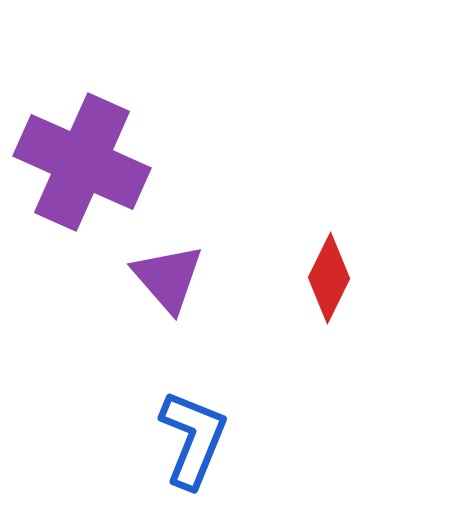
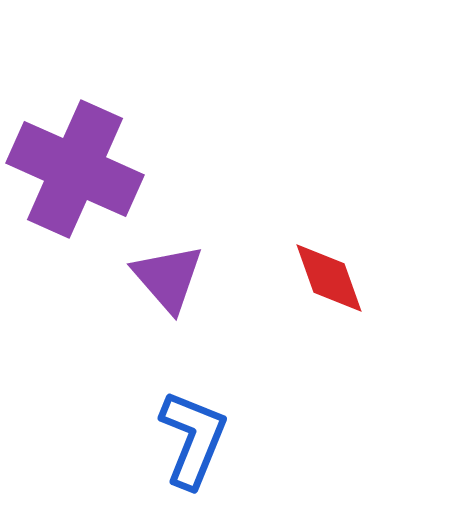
purple cross: moved 7 px left, 7 px down
red diamond: rotated 46 degrees counterclockwise
